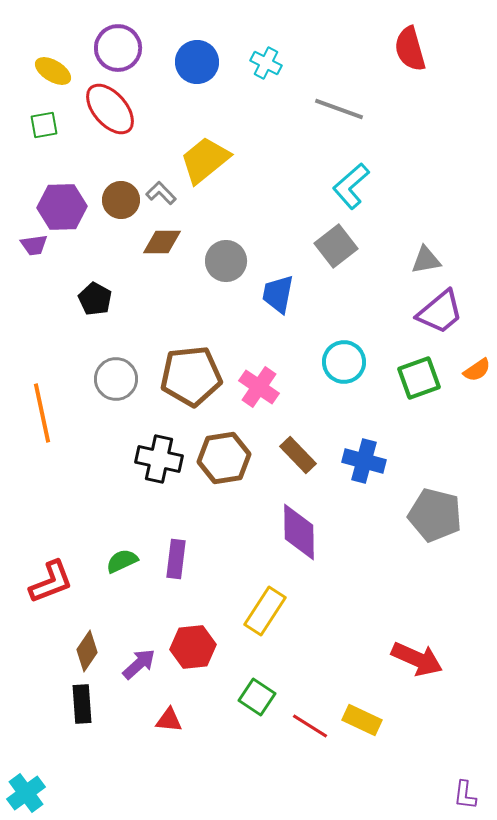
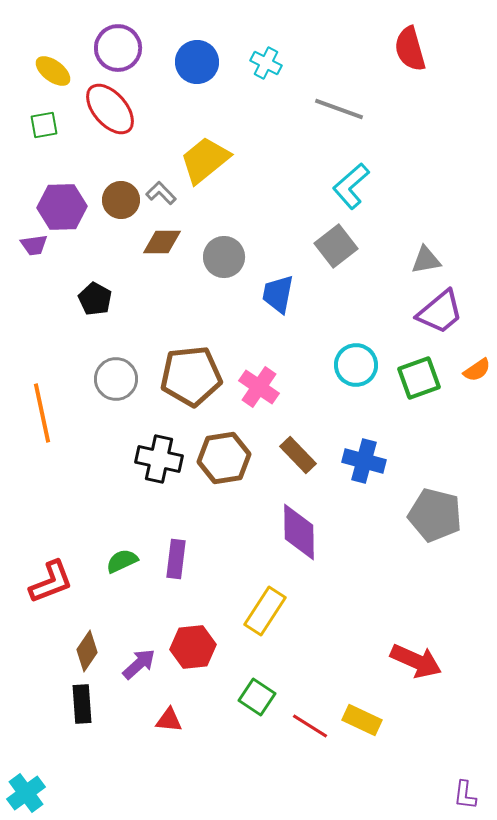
yellow ellipse at (53, 71): rotated 6 degrees clockwise
gray circle at (226, 261): moved 2 px left, 4 px up
cyan circle at (344, 362): moved 12 px right, 3 px down
red arrow at (417, 659): moved 1 px left, 2 px down
